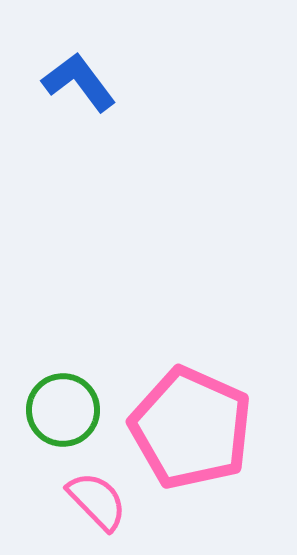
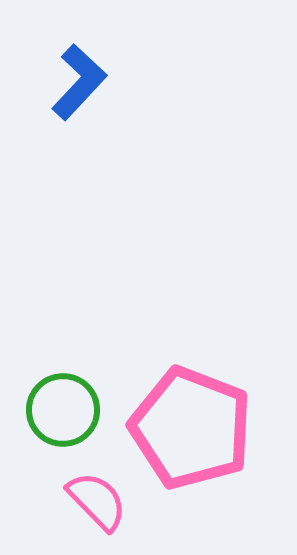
blue L-shape: rotated 80 degrees clockwise
pink pentagon: rotated 3 degrees counterclockwise
